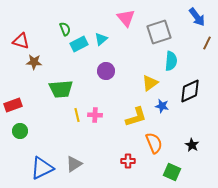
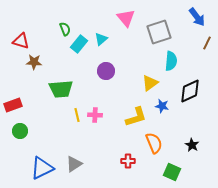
cyan rectangle: rotated 24 degrees counterclockwise
